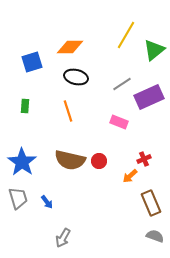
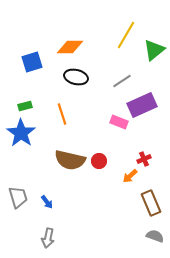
gray line: moved 3 px up
purple rectangle: moved 7 px left, 8 px down
green rectangle: rotated 72 degrees clockwise
orange line: moved 6 px left, 3 px down
blue star: moved 1 px left, 29 px up
gray trapezoid: moved 1 px up
gray arrow: moved 15 px left; rotated 18 degrees counterclockwise
